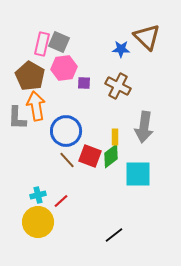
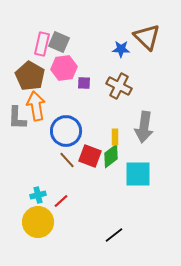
brown cross: moved 1 px right
